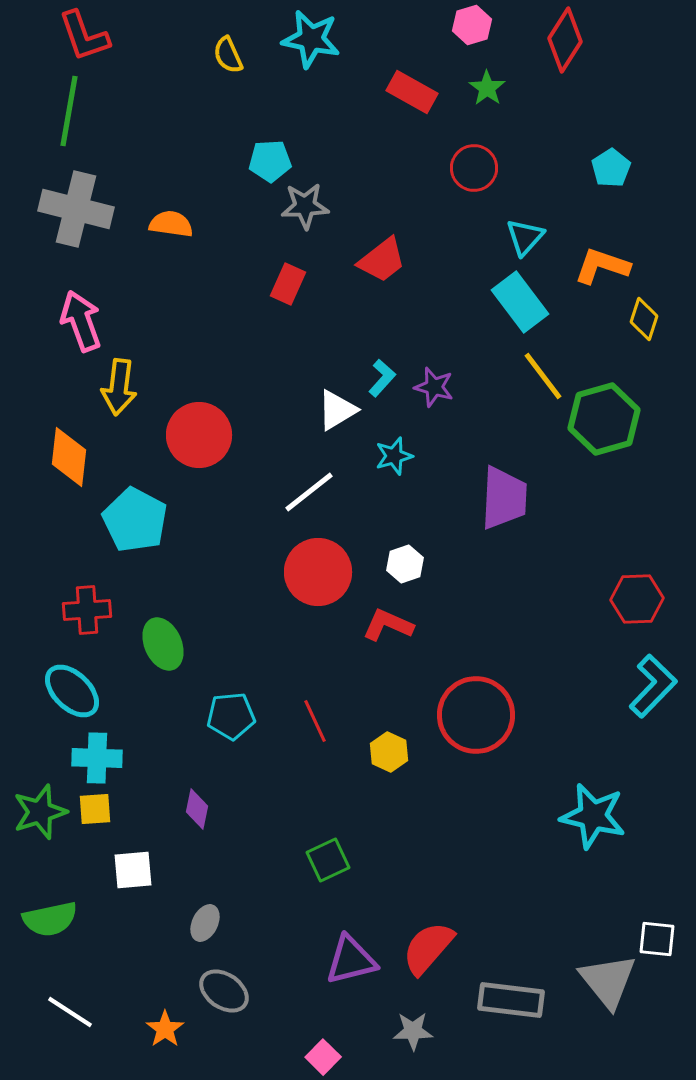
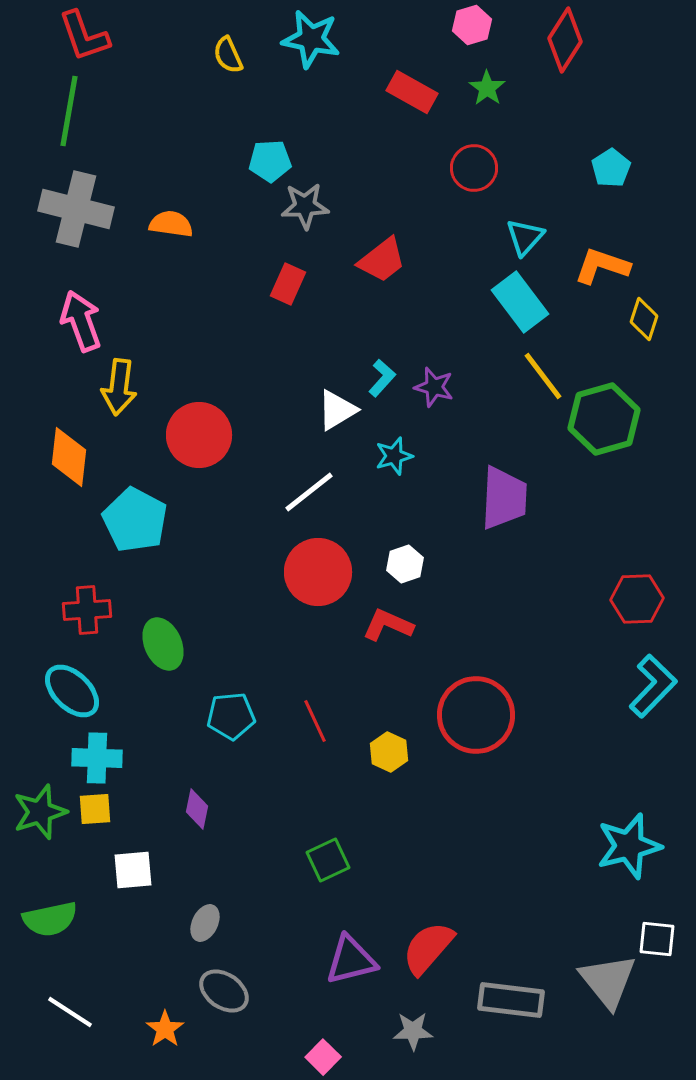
cyan star at (593, 816): moved 36 px right, 30 px down; rotated 28 degrees counterclockwise
